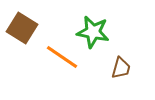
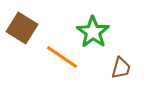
green star: rotated 24 degrees clockwise
